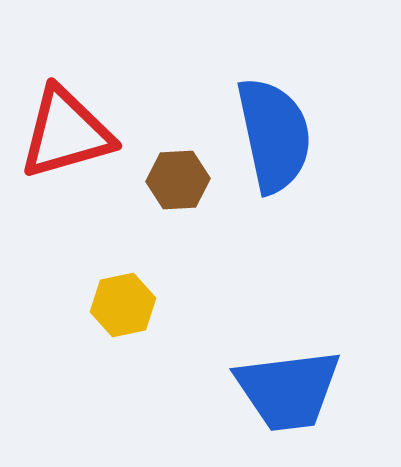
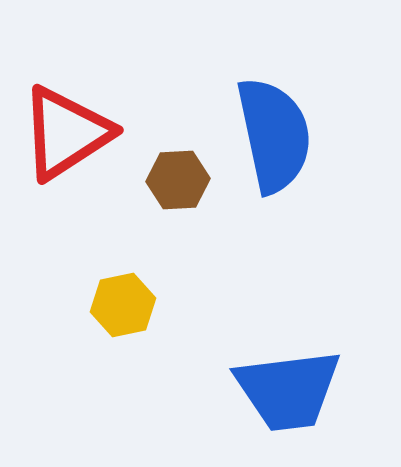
red triangle: rotated 17 degrees counterclockwise
